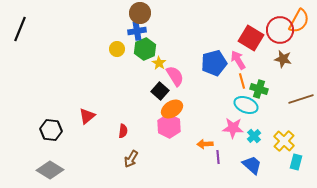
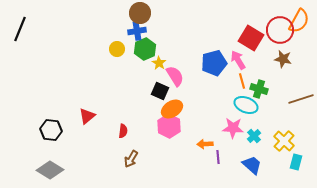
black square: rotated 18 degrees counterclockwise
